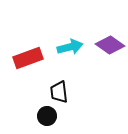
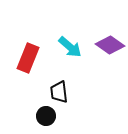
cyan arrow: rotated 55 degrees clockwise
red rectangle: rotated 48 degrees counterclockwise
black circle: moved 1 px left
